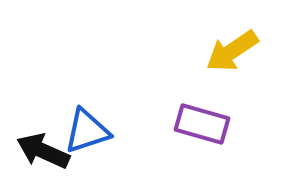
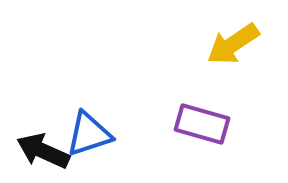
yellow arrow: moved 1 px right, 7 px up
blue triangle: moved 2 px right, 3 px down
